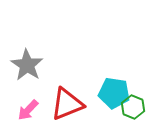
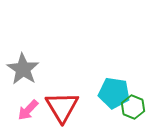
gray star: moved 4 px left, 4 px down
red triangle: moved 5 px left, 3 px down; rotated 39 degrees counterclockwise
